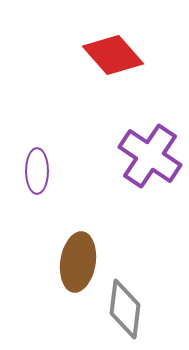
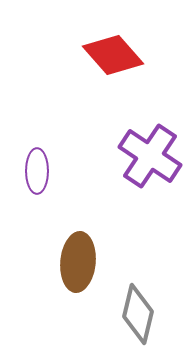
brown ellipse: rotated 4 degrees counterclockwise
gray diamond: moved 13 px right, 5 px down; rotated 6 degrees clockwise
